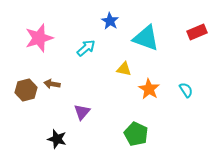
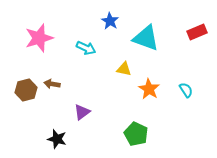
cyan arrow: rotated 66 degrees clockwise
purple triangle: rotated 12 degrees clockwise
